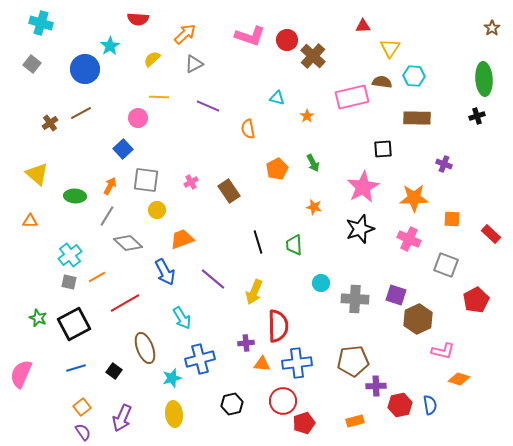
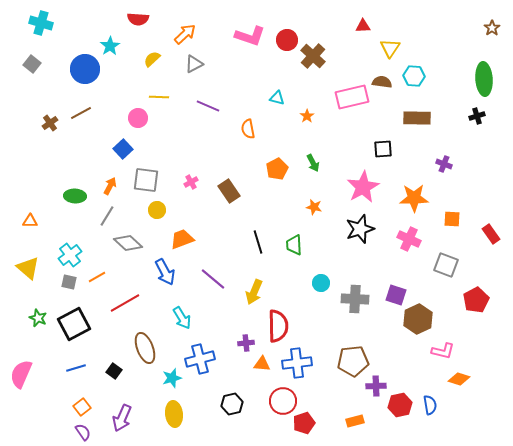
yellow triangle at (37, 174): moved 9 px left, 94 px down
red rectangle at (491, 234): rotated 12 degrees clockwise
